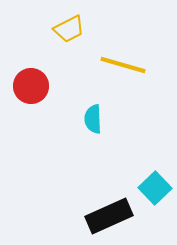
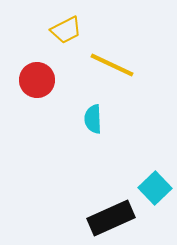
yellow trapezoid: moved 3 px left, 1 px down
yellow line: moved 11 px left; rotated 9 degrees clockwise
red circle: moved 6 px right, 6 px up
black rectangle: moved 2 px right, 2 px down
